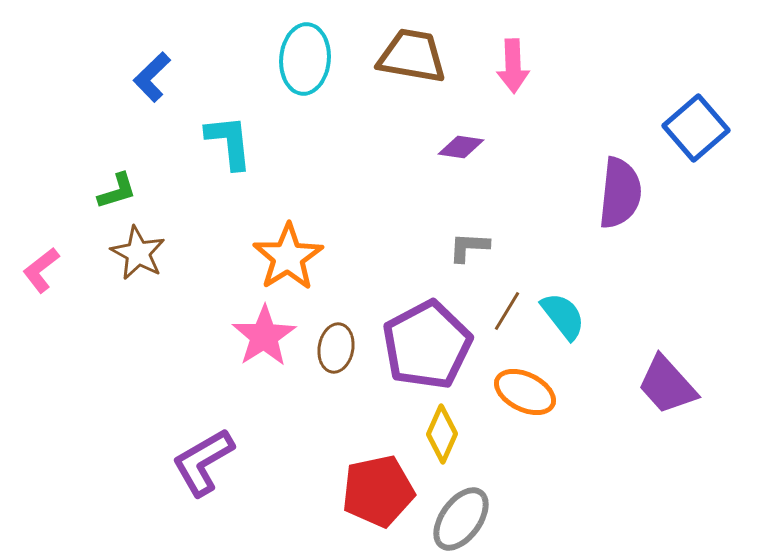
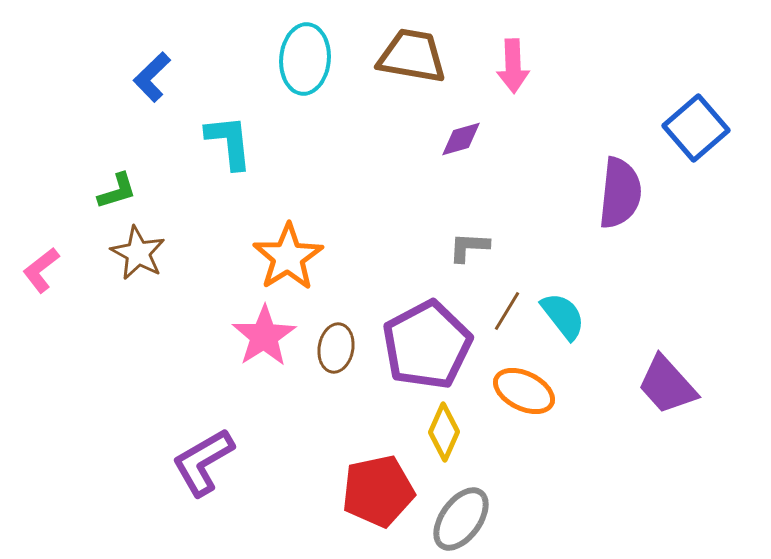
purple diamond: moved 8 px up; rotated 24 degrees counterclockwise
orange ellipse: moved 1 px left, 1 px up
yellow diamond: moved 2 px right, 2 px up
